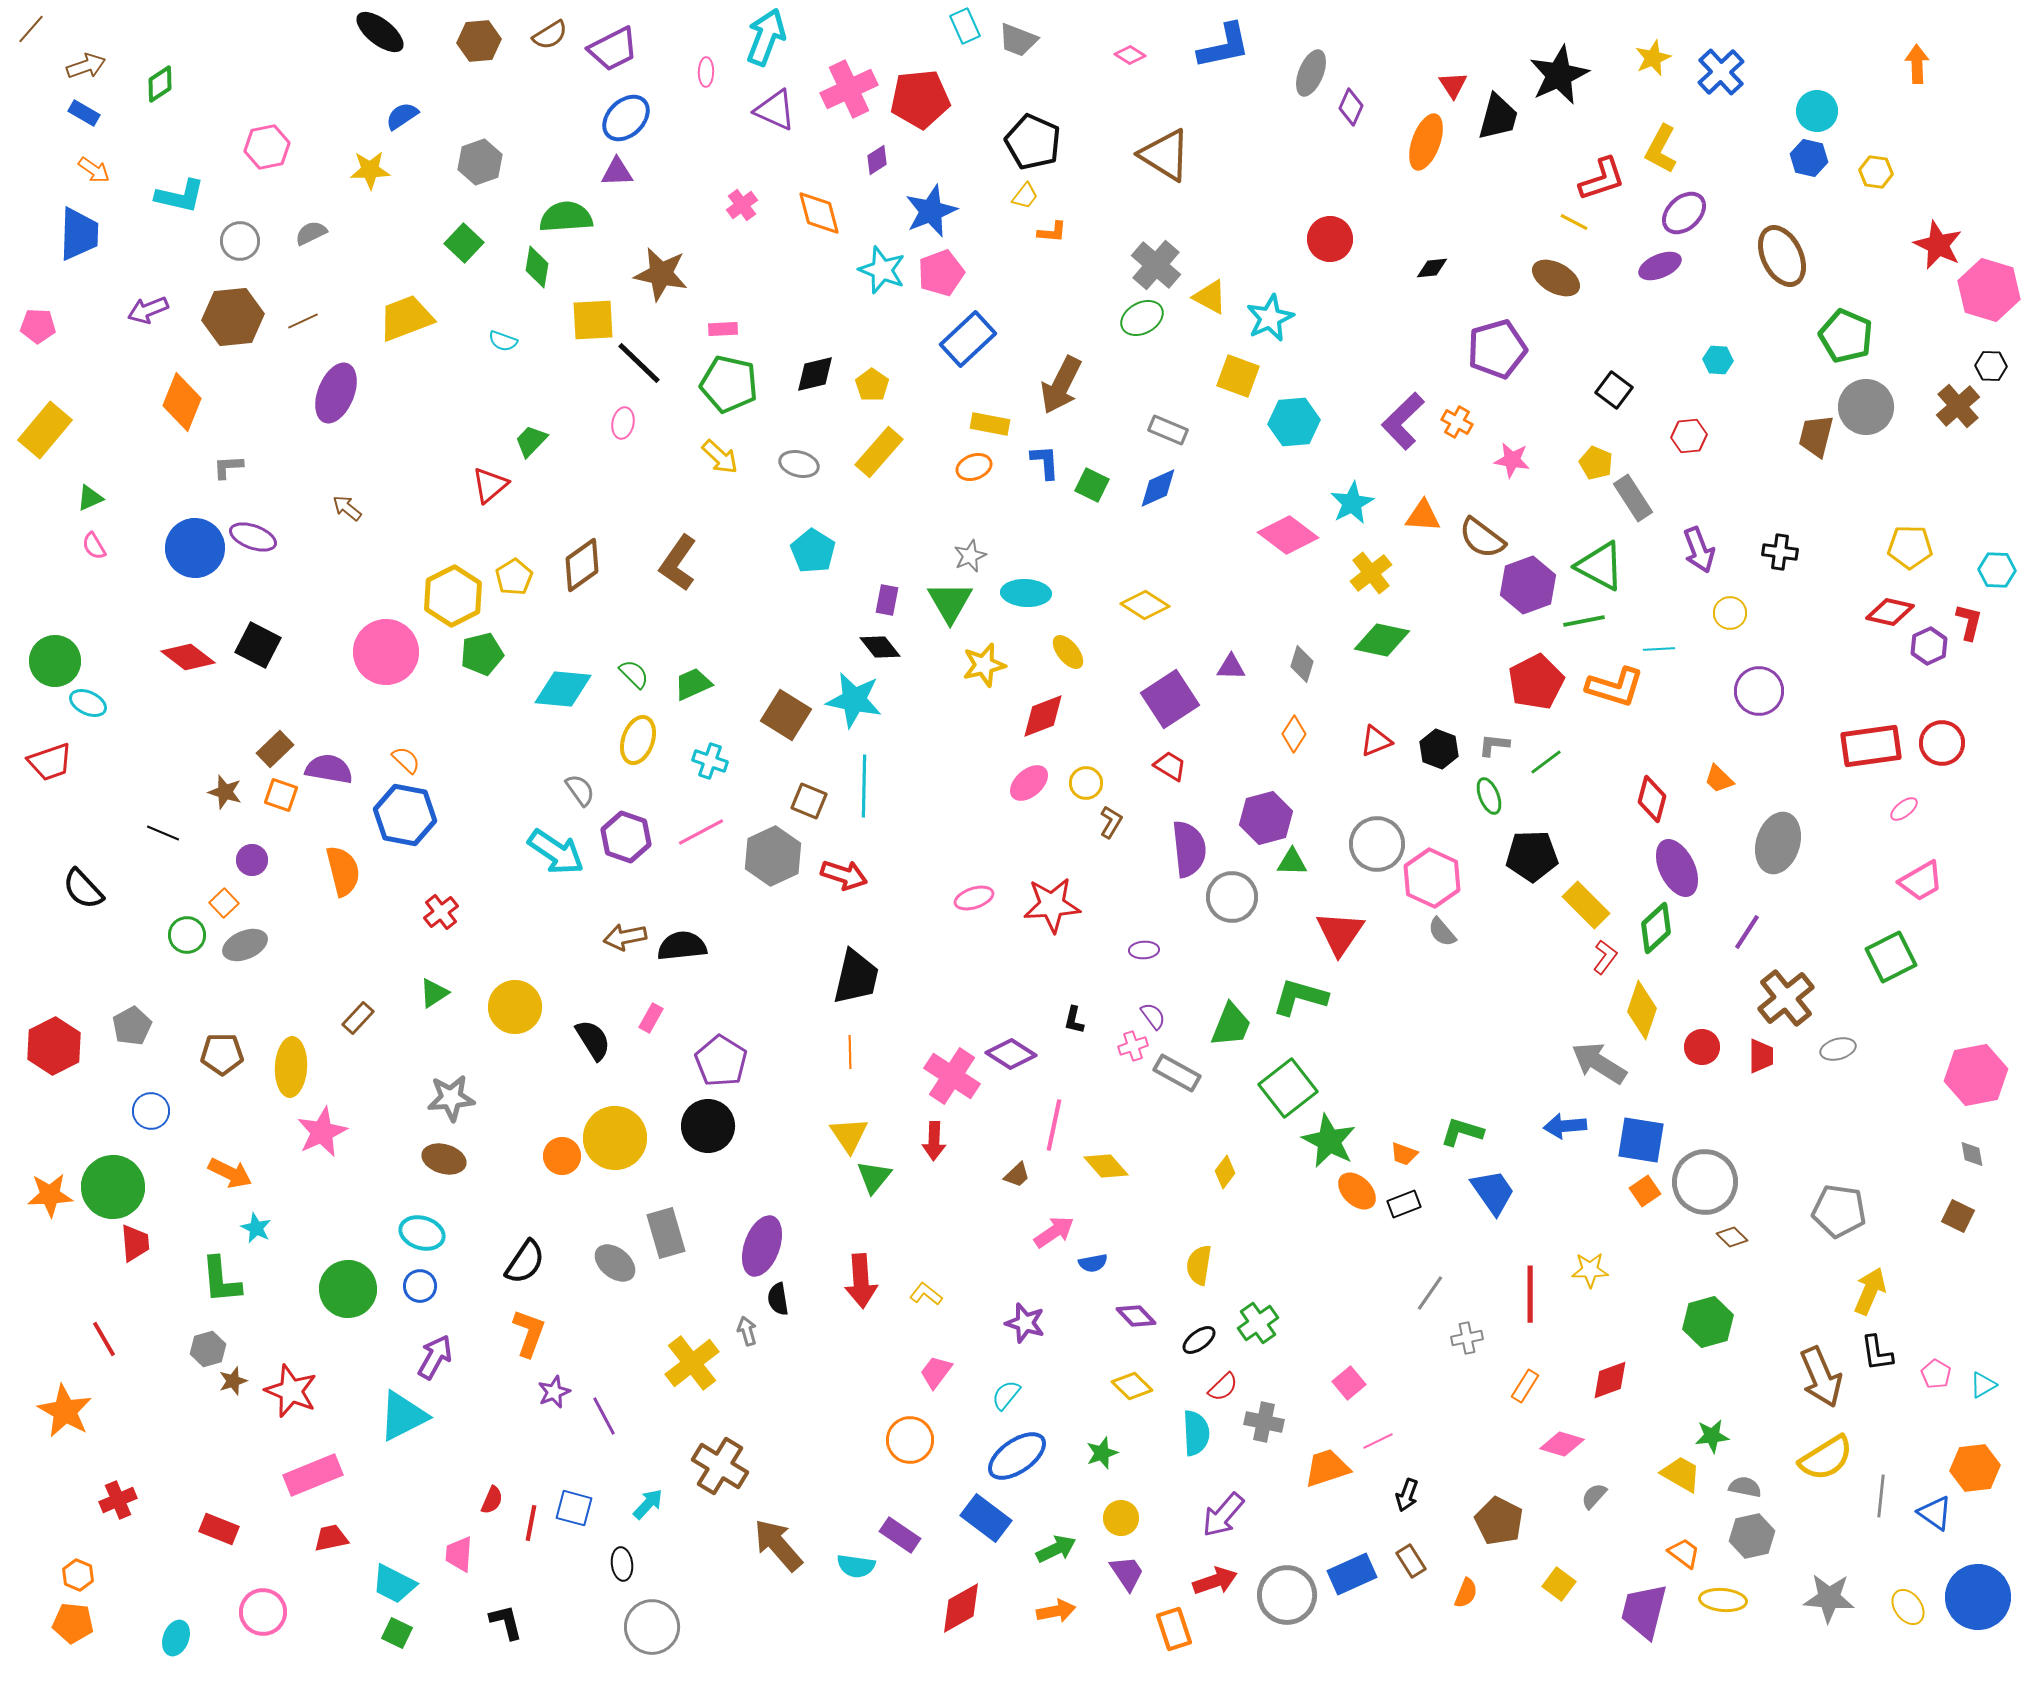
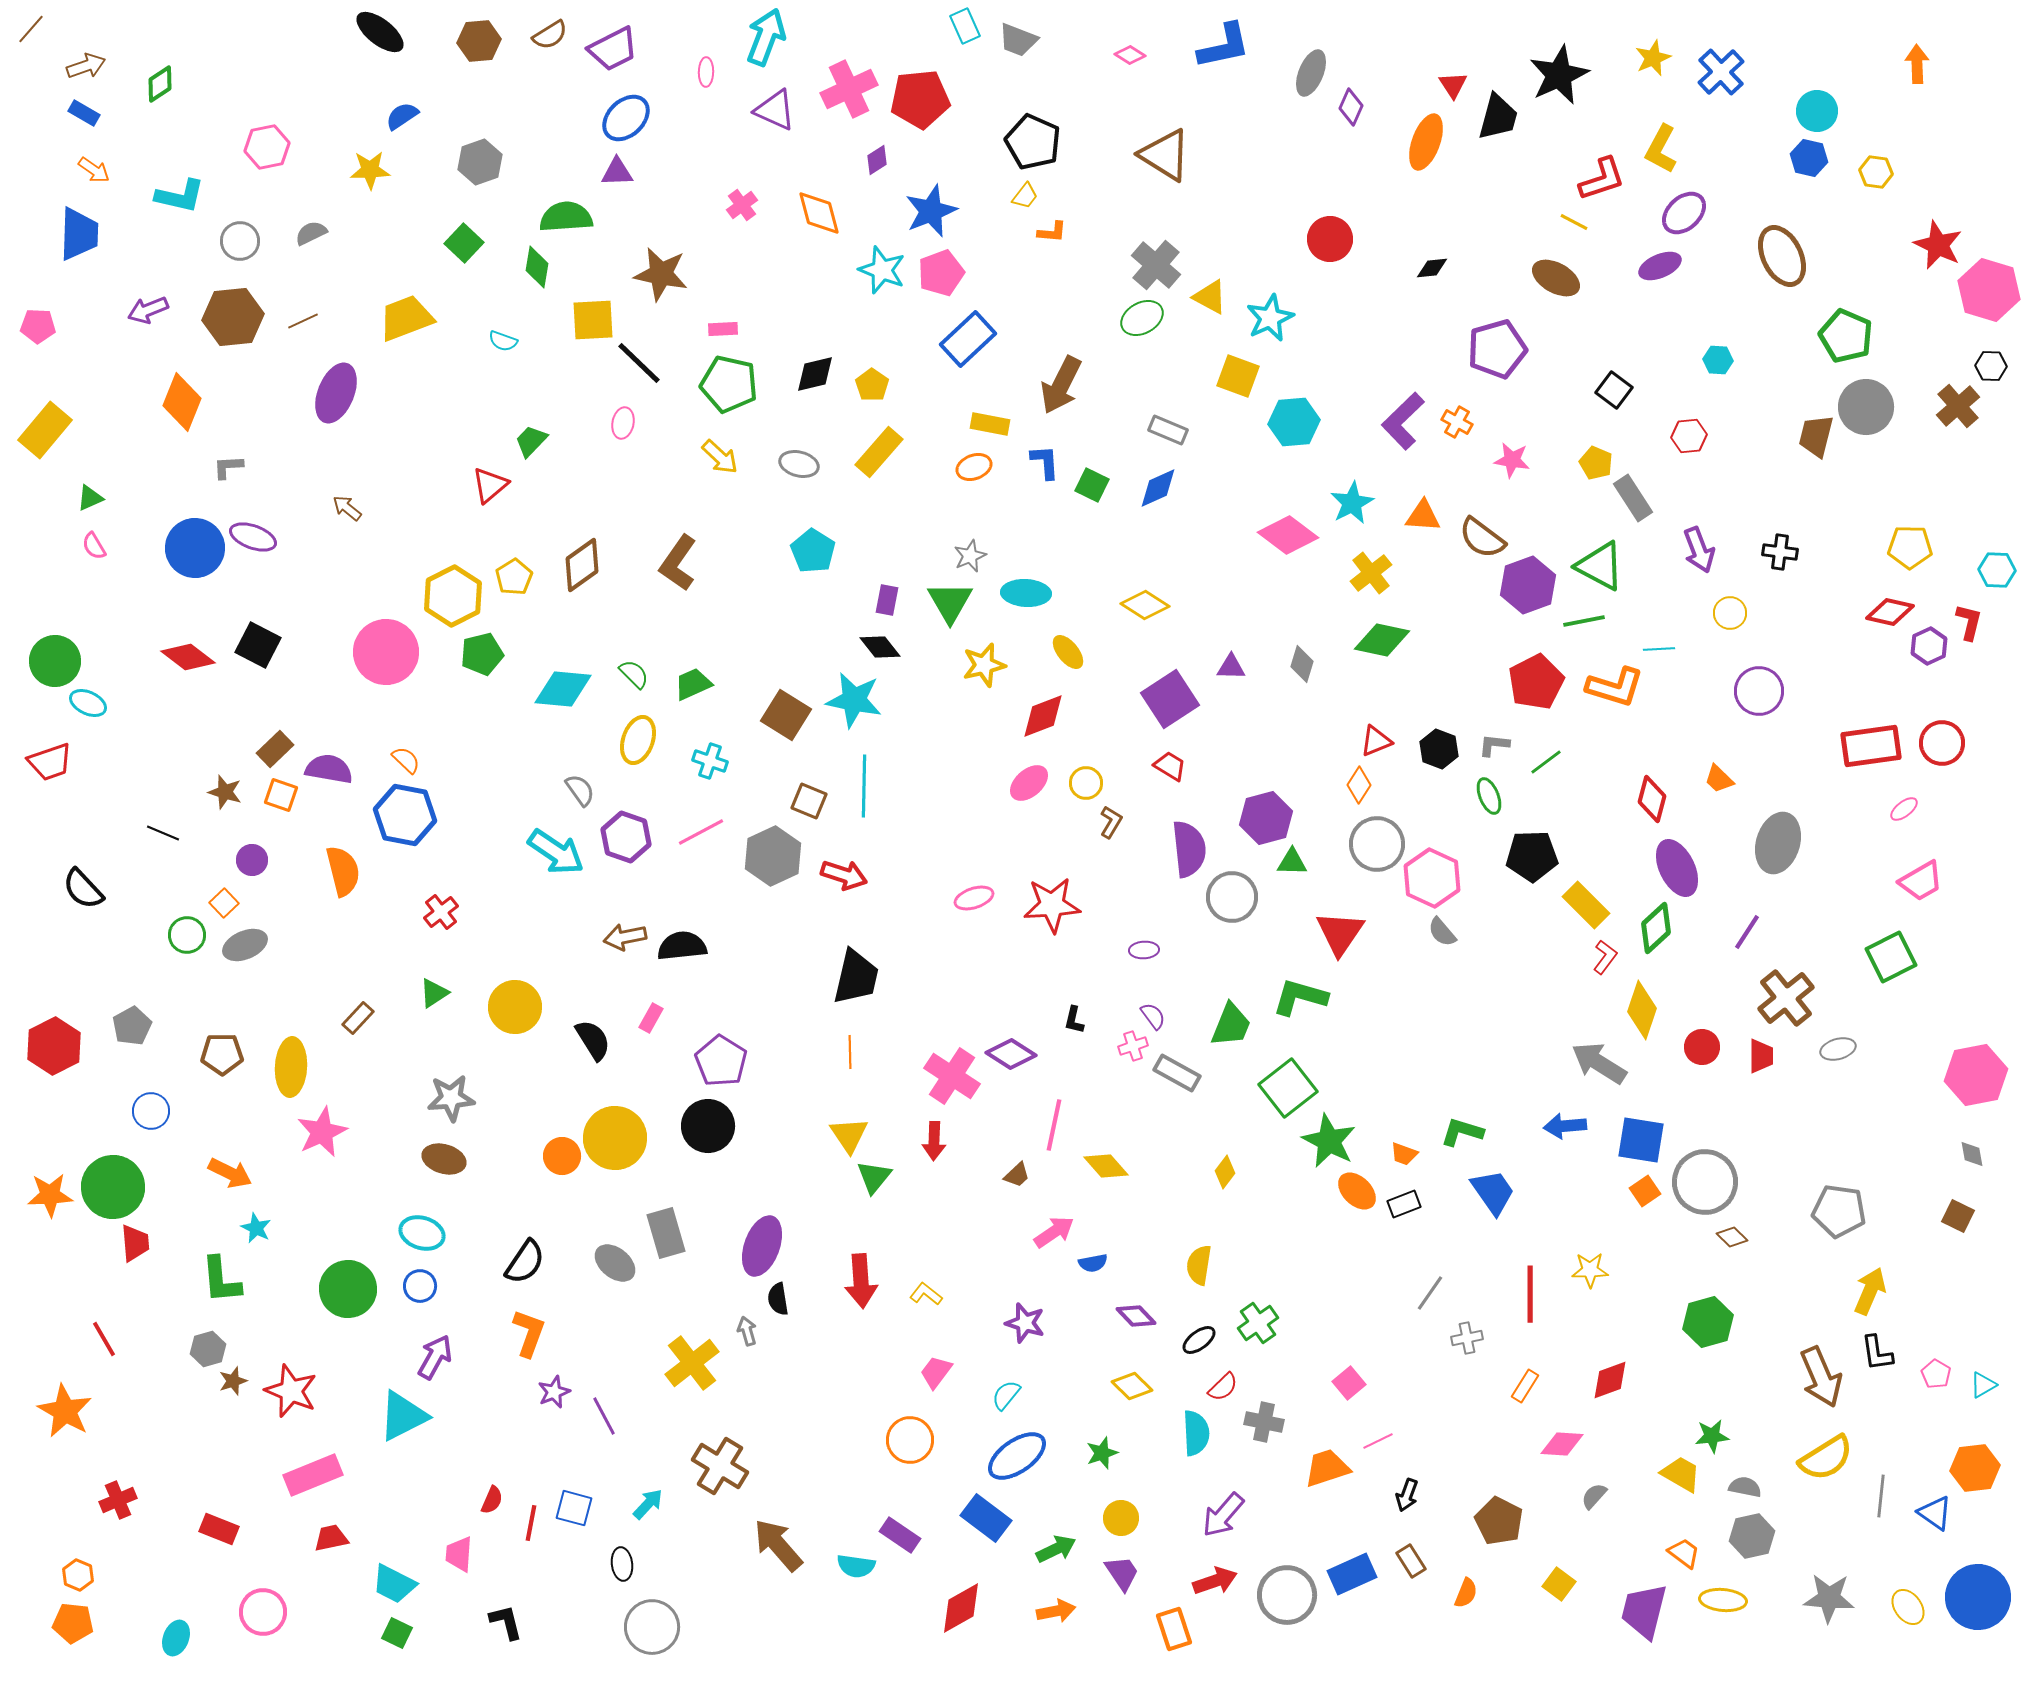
orange diamond at (1294, 734): moved 65 px right, 51 px down
pink diamond at (1562, 1444): rotated 12 degrees counterclockwise
purple trapezoid at (1127, 1573): moved 5 px left
